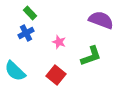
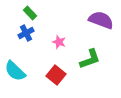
green L-shape: moved 1 px left, 3 px down
